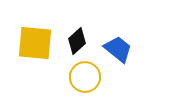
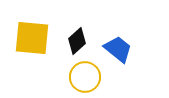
yellow square: moved 3 px left, 5 px up
